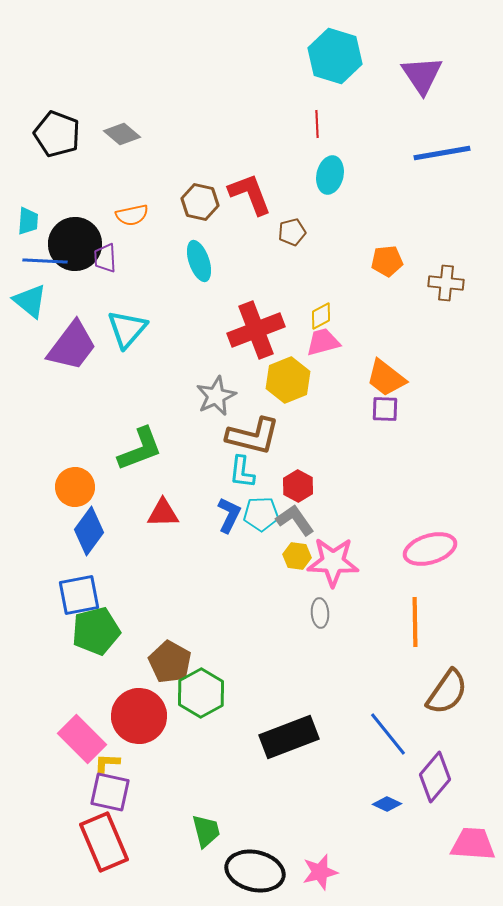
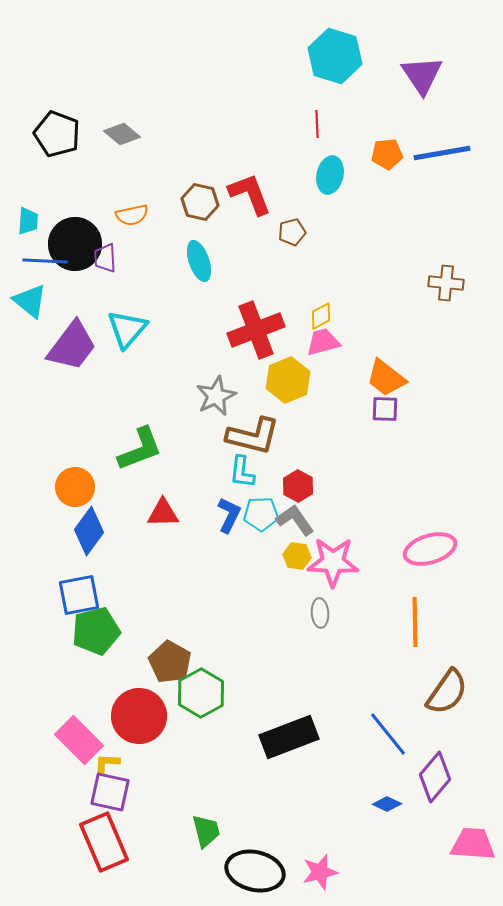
orange pentagon at (387, 261): moved 107 px up
pink rectangle at (82, 739): moved 3 px left, 1 px down
